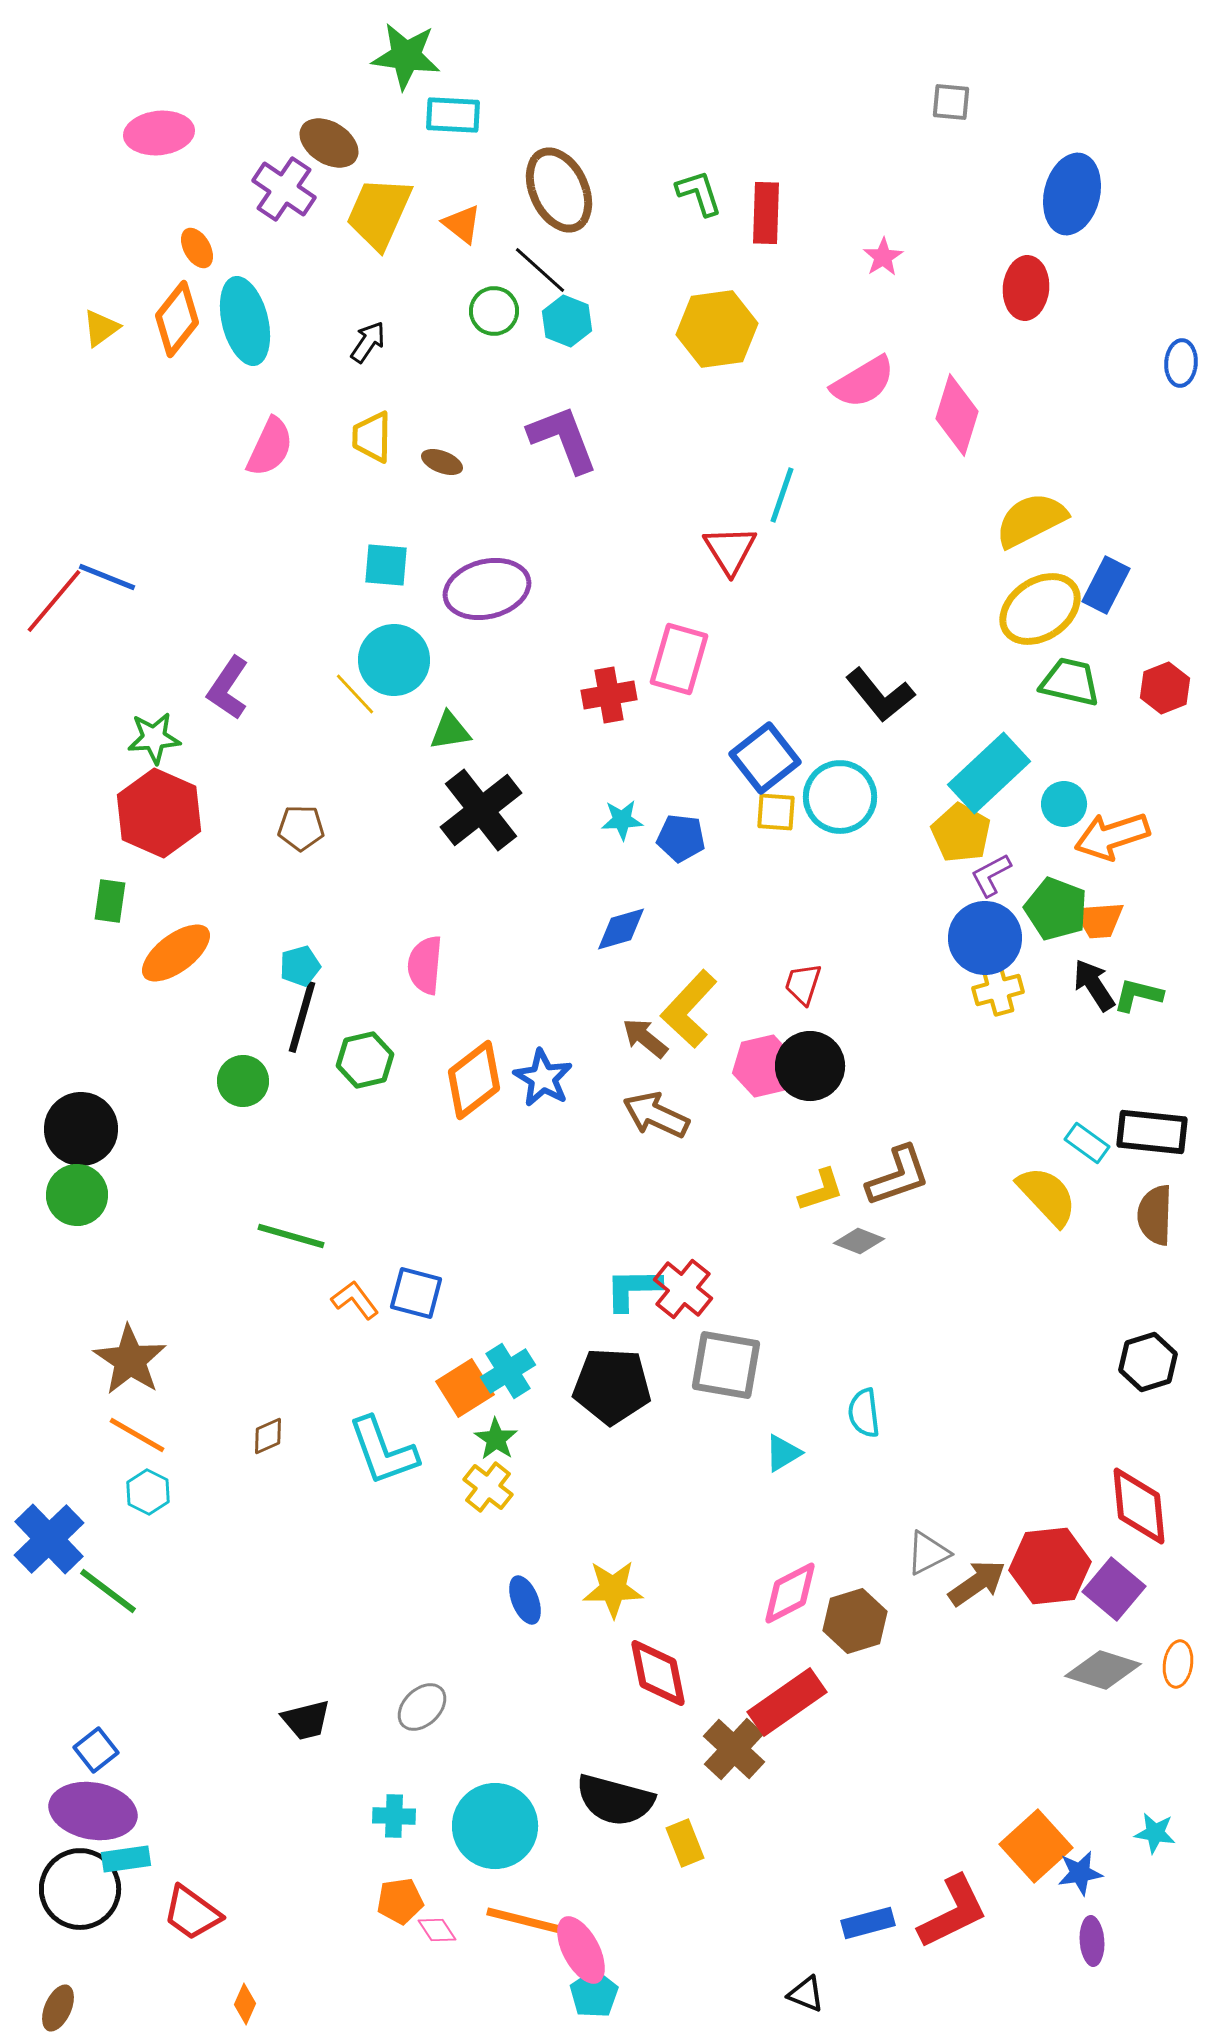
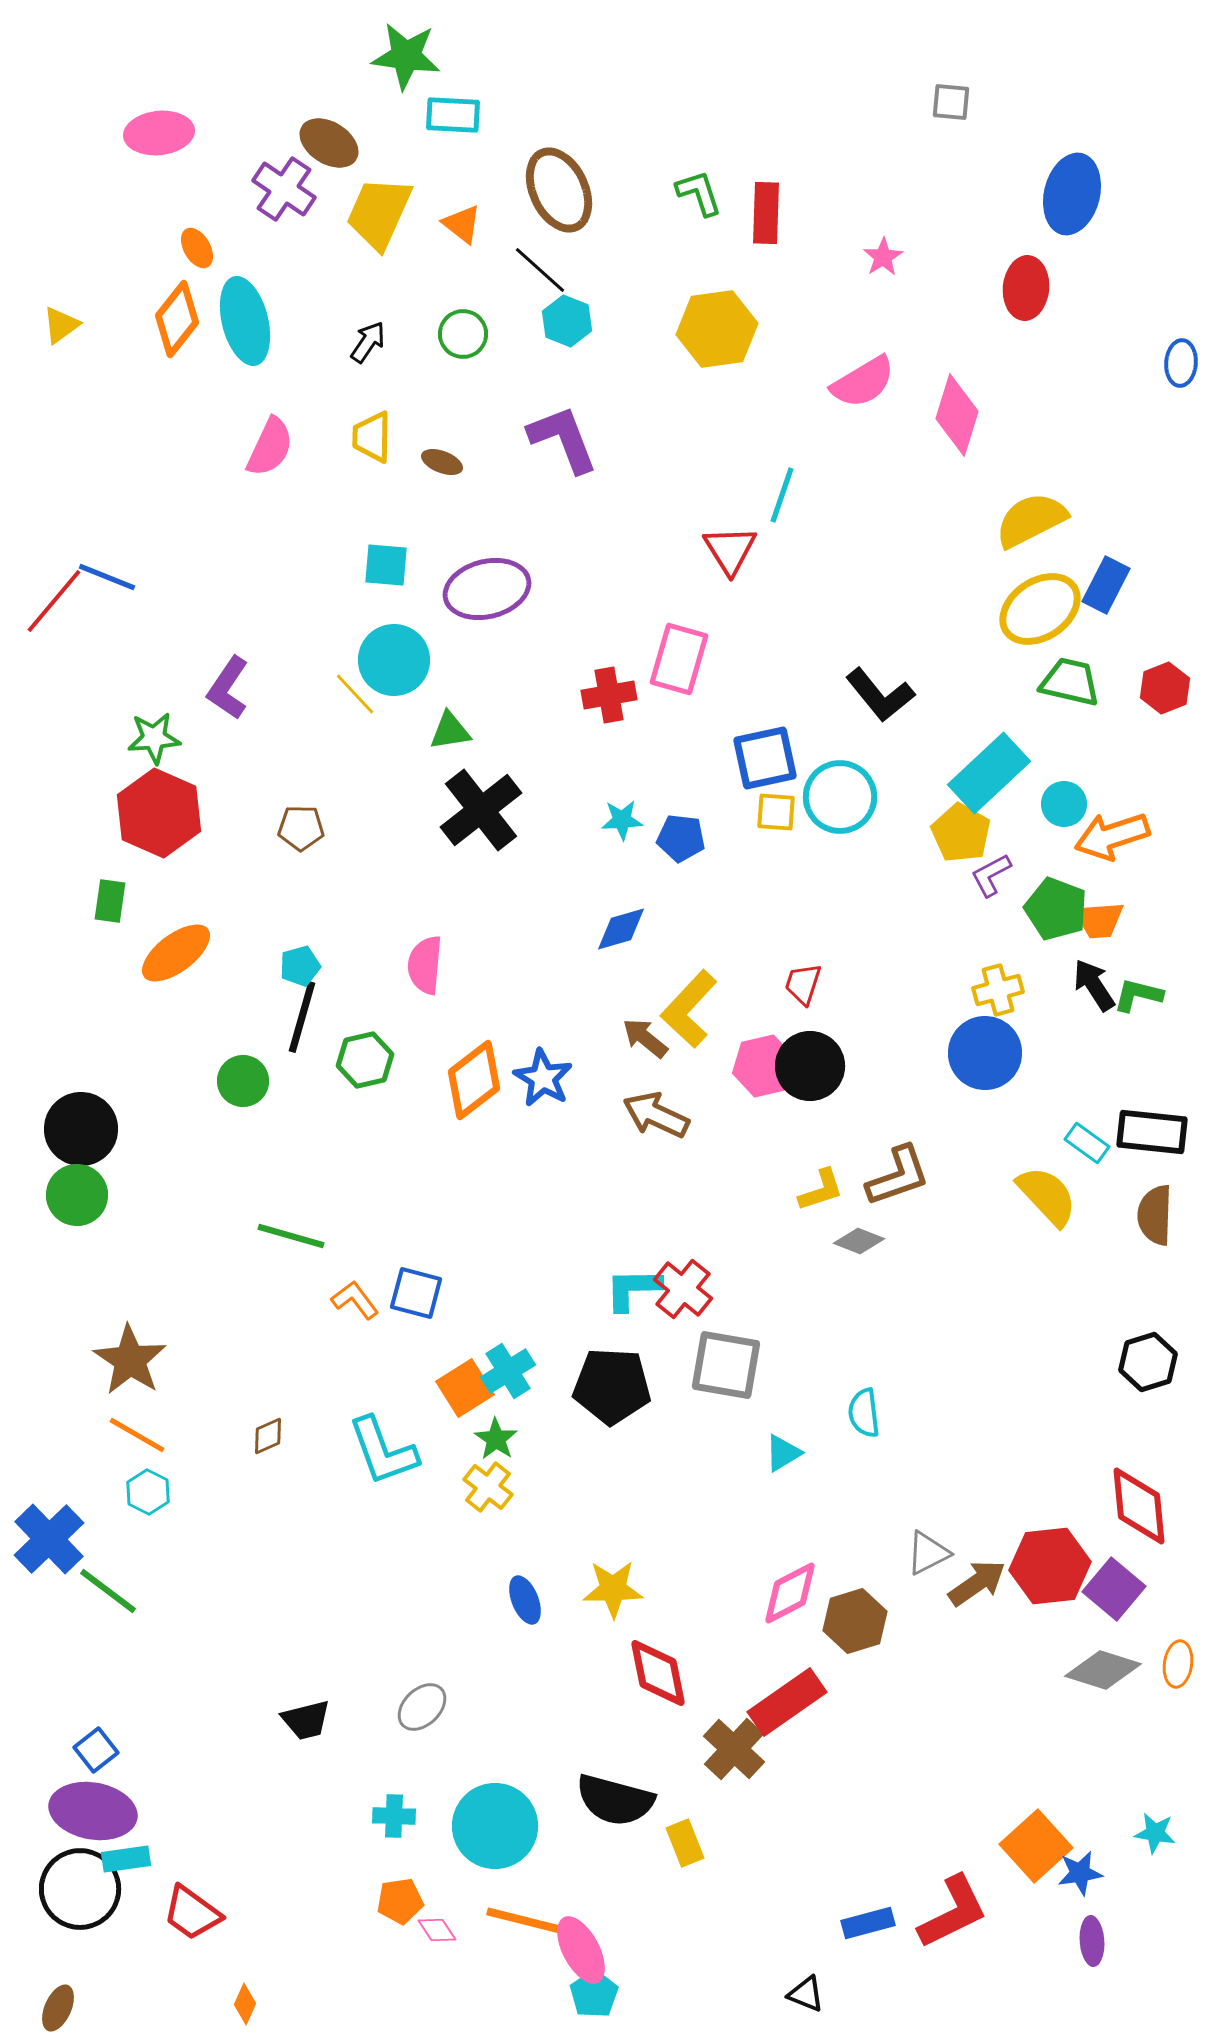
green circle at (494, 311): moved 31 px left, 23 px down
yellow triangle at (101, 328): moved 40 px left, 3 px up
blue square at (765, 758): rotated 26 degrees clockwise
blue circle at (985, 938): moved 115 px down
